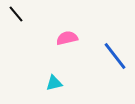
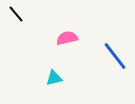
cyan triangle: moved 5 px up
